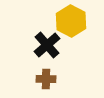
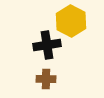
black cross: rotated 32 degrees clockwise
